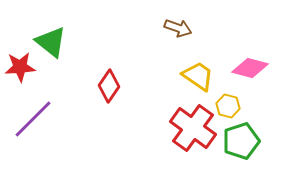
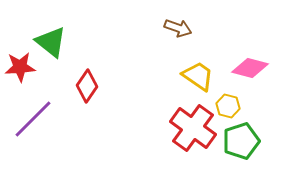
red diamond: moved 22 px left
